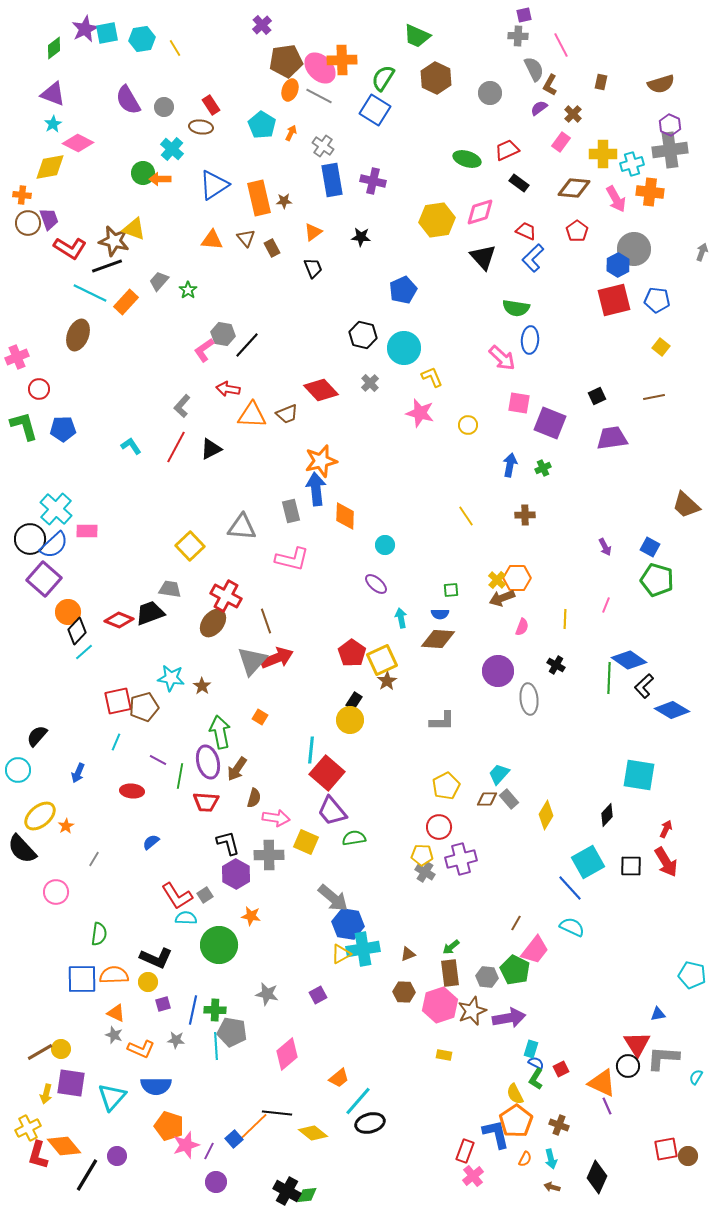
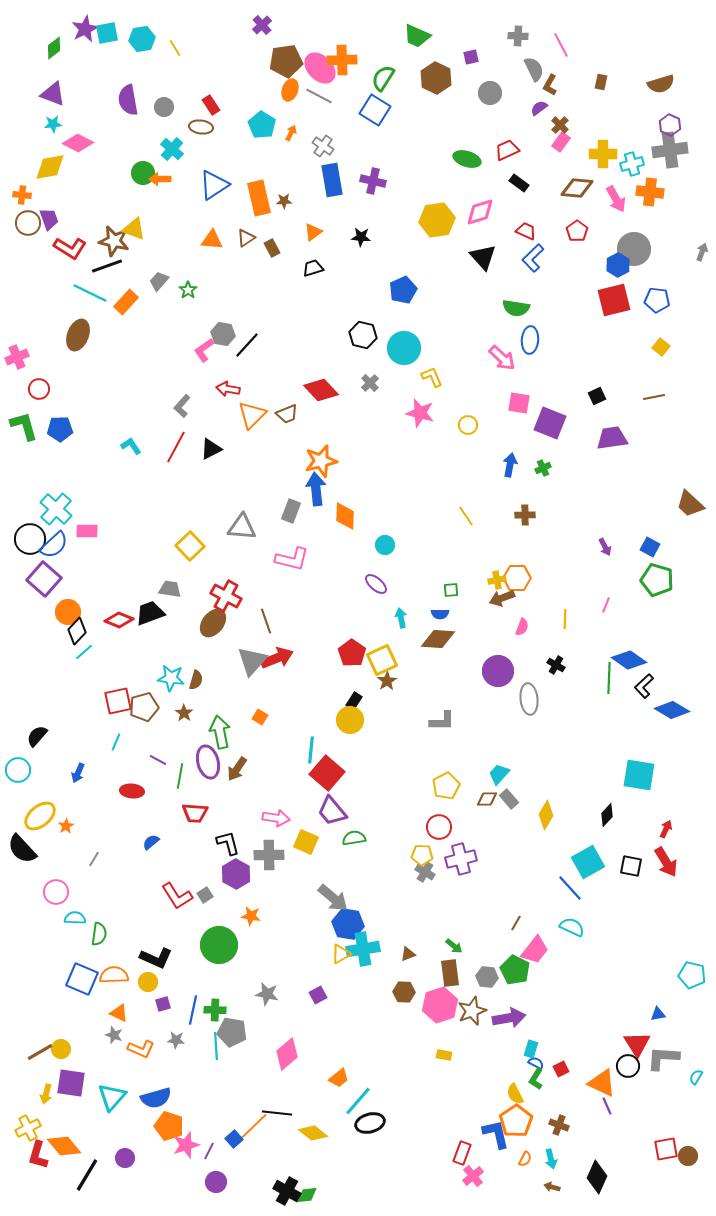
purple square at (524, 15): moved 53 px left, 42 px down
purple semicircle at (128, 100): rotated 20 degrees clockwise
brown cross at (573, 114): moved 13 px left, 11 px down
cyan star at (53, 124): rotated 24 degrees clockwise
brown diamond at (574, 188): moved 3 px right
brown triangle at (246, 238): rotated 36 degrees clockwise
black trapezoid at (313, 268): rotated 85 degrees counterclockwise
orange triangle at (252, 415): rotated 48 degrees counterclockwise
blue pentagon at (63, 429): moved 3 px left
brown trapezoid at (686, 505): moved 4 px right, 1 px up
gray rectangle at (291, 511): rotated 35 degrees clockwise
yellow cross at (497, 580): rotated 36 degrees clockwise
brown star at (202, 686): moved 18 px left, 27 px down
brown semicircle at (254, 798): moved 58 px left, 118 px up
red trapezoid at (206, 802): moved 11 px left, 11 px down
black square at (631, 866): rotated 10 degrees clockwise
cyan semicircle at (186, 918): moved 111 px left
green arrow at (451, 947): moved 3 px right, 1 px up; rotated 102 degrees counterclockwise
blue square at (82, 979): rotated 24 degrees clockwise
orange triangle at (116, 1013): moved 3 px right
blue semicircle at (156, 1086): moved 12 px down; rotated 16 degrees counterclockwise
red rectangle at (465, 1151): moved 3 px left, 2 px down
purple circle at (117, 1156): moved 8 px right, 2 px down
